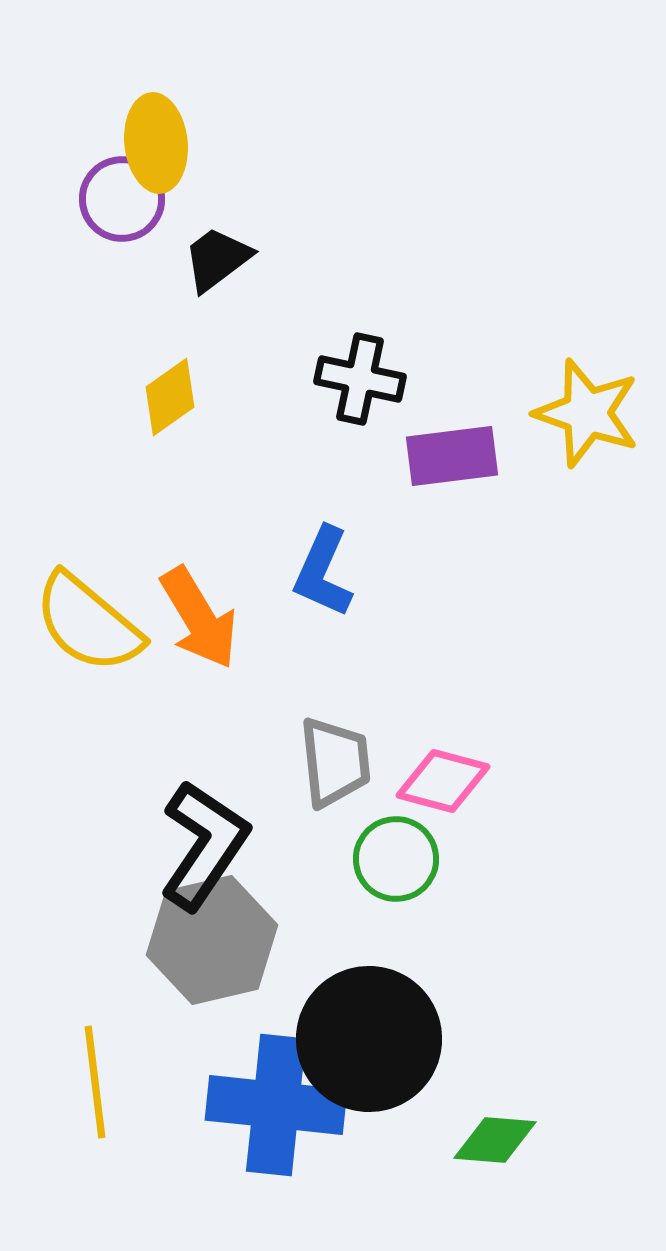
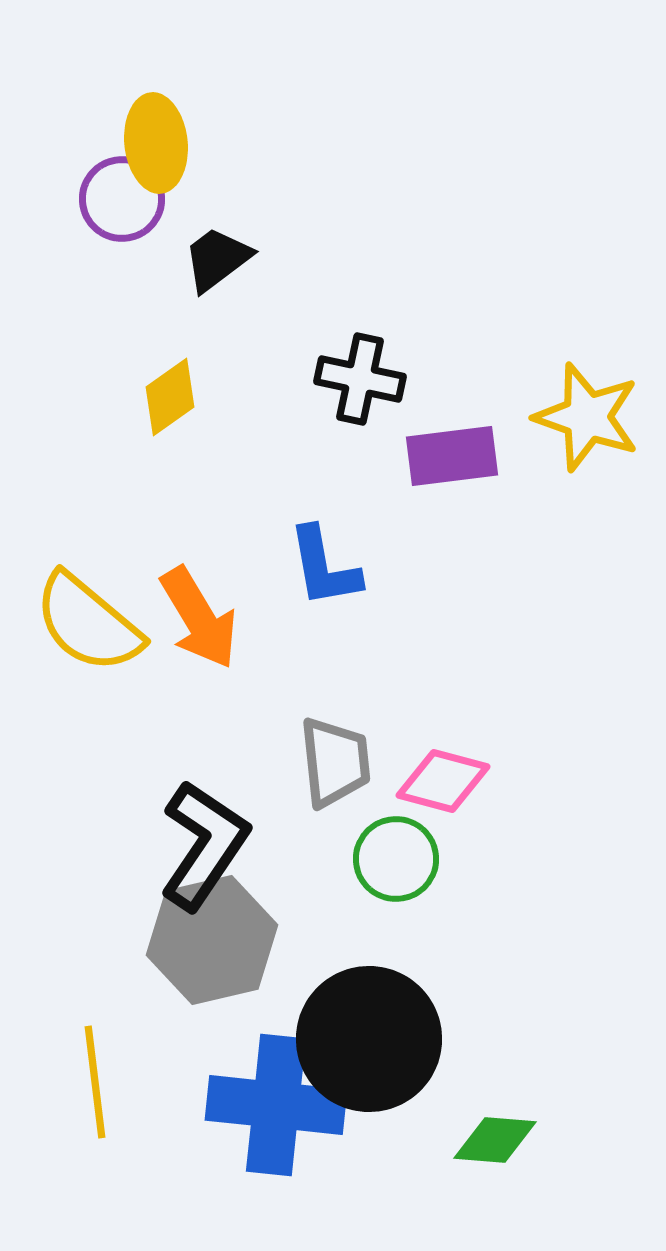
yellow star: moved 4 px down
blue L-shape: moved 1 px right, 5 px up; rotated 34 degrees counterclockwise
